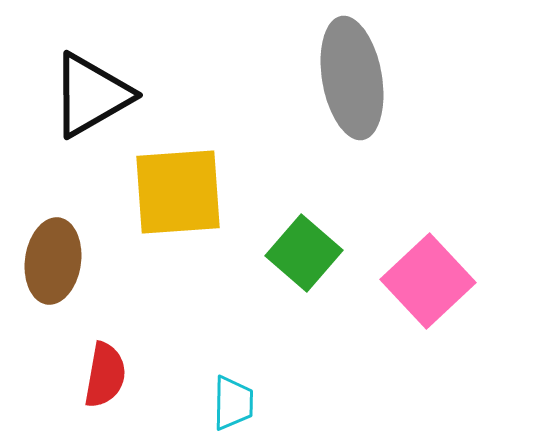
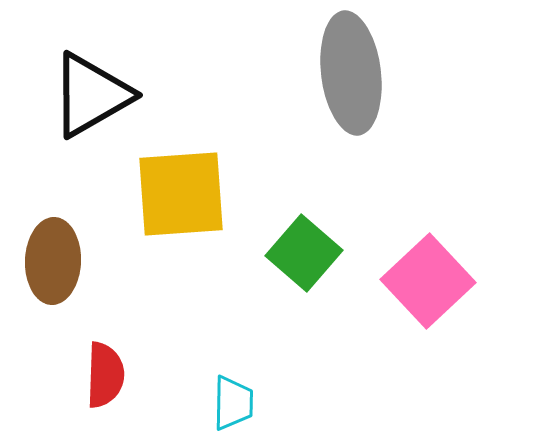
gray ellipse: moved 1 px left, 5 px up; rotated 3 degrees clockwise
yellow square: moved 3 px right, 2 px down
brown ellipse: rotated 6 degrees counterclockwise
red semicircle: rotated 8 degrees counterclockwise
